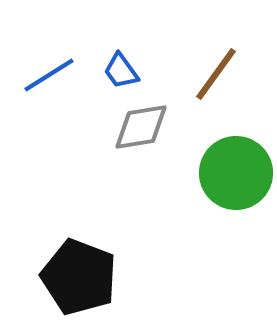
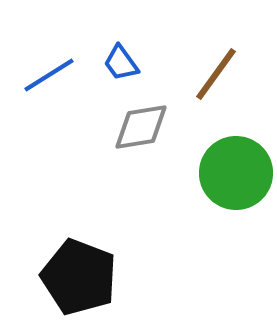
blue trapezoid: moved 8 px up
